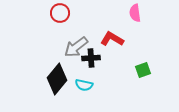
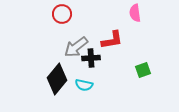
red circle: moved 2 px right, 1 px down
red L-shape: moved 1 px down; rotated 140 degrees clockwise
